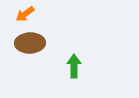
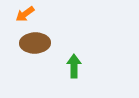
brown ellipse: moved 5 px right
